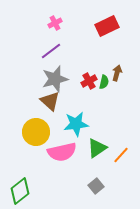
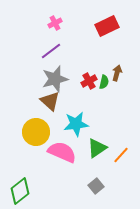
pink semicircle: rotated 144 degrees counterclockwise
